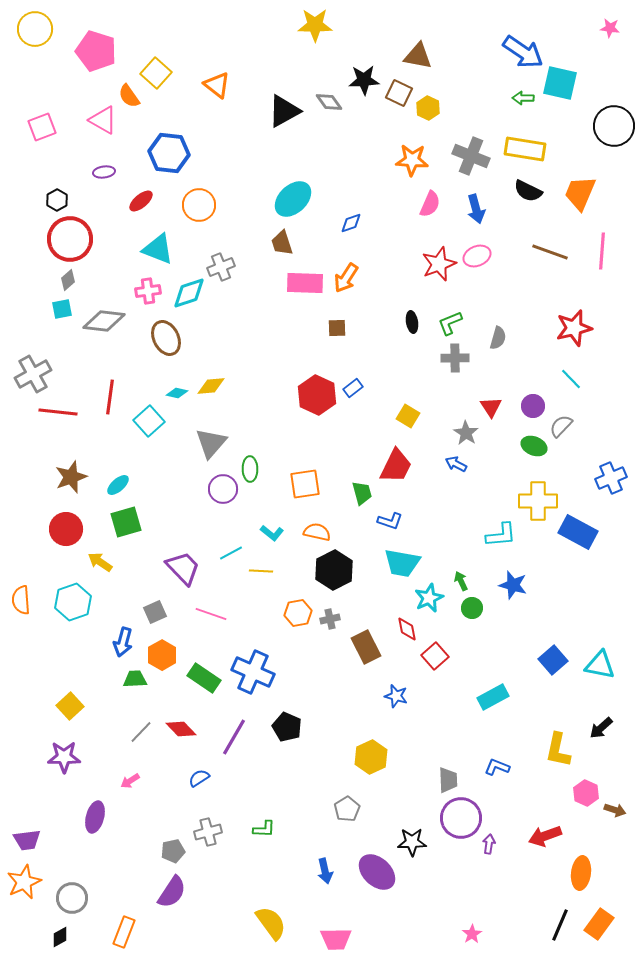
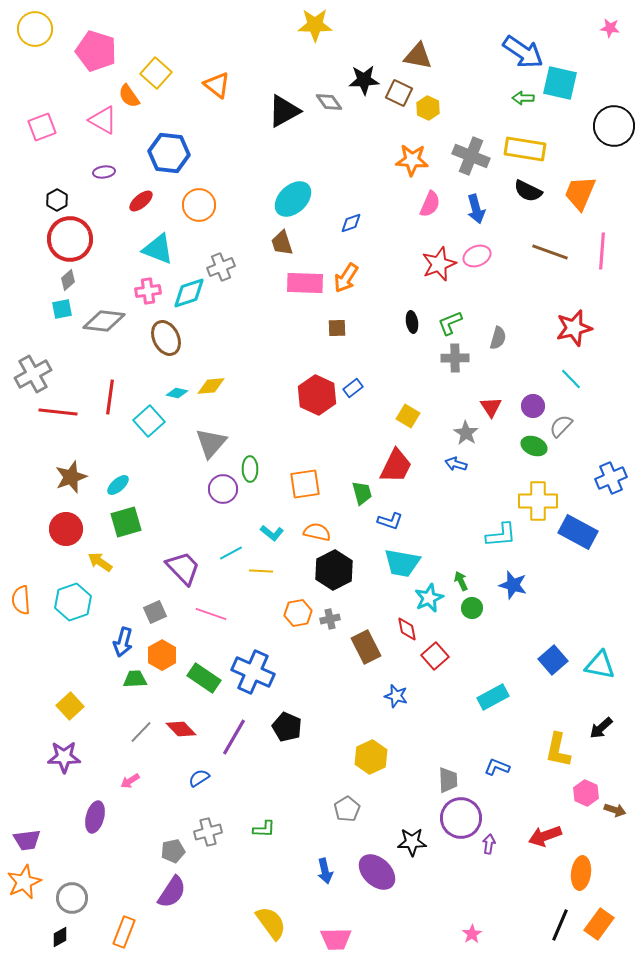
blue arrow at (456, 464): rotated 10 degrees counterclockwise
